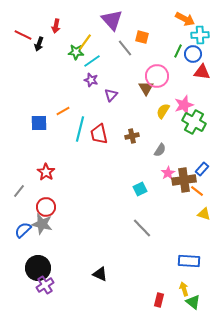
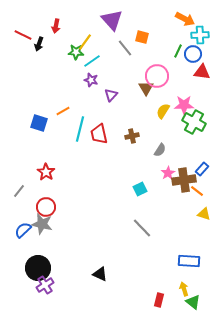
pink star at (184, 105): rotated 18 degrees clockwise
blue square at (39, 123): rotated 18 degrees clockwise
